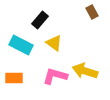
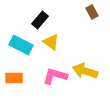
yellow triangle: moved 3 px left, 1 px up
